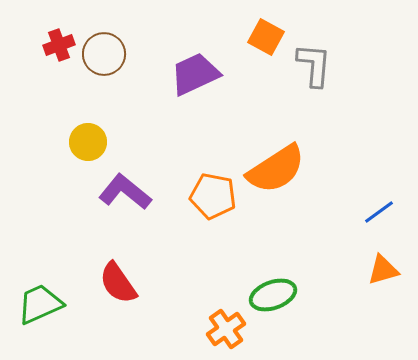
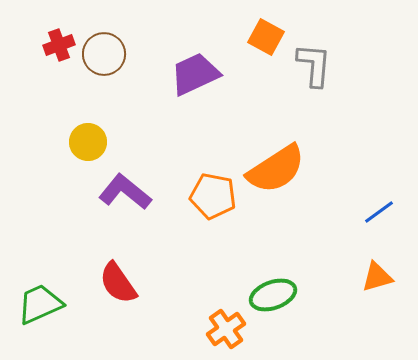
orange triangle: moved 6 px left, 7 px down
